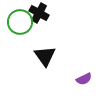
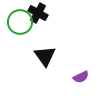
black cross: moved 1 px left
purple semicircle: moved 3 px left, 2 px up
